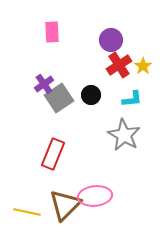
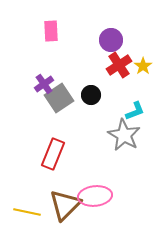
pink rectangle: moved 1 px left, 1 px up
cyan L-shape: moved 3 px right, 12 px down; rotated 15 degrees counterclockwise
